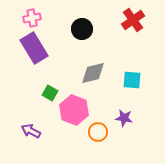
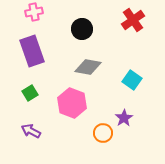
pink cross: moved 2 px right, 6 px up
purple rectangle: moved 2 px left, 3 px down; rotated 12 degrees clockwise
gray diamond: moved 5 px left, 6 px up; rotated 24 degrees clockwise
cyan square: rotated 30 degrees clockwise
green square: moved 20 px left; rotated 28 degrees clockwise
pink hexagon: moved 2 px left, 7 px up
purple star: rotated 30 degrees clockwise
orange circle: moved 5 px right, 1 px down
